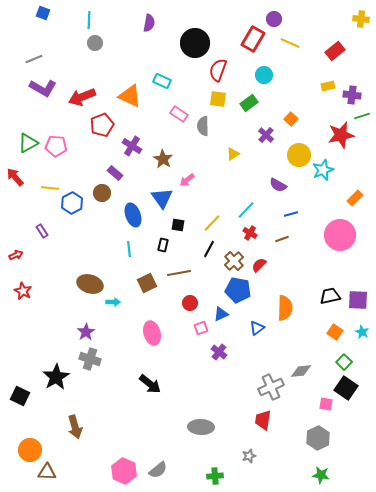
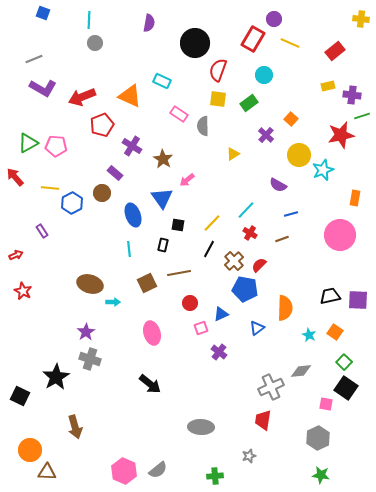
orange rectangle at (355, 198): rotated 35 degrees counterclockwise
blue pentagon at (238, 290): moved 7 px right, 1 px up
cyan star at (362, 332): moved 53 px left, 3 px down
